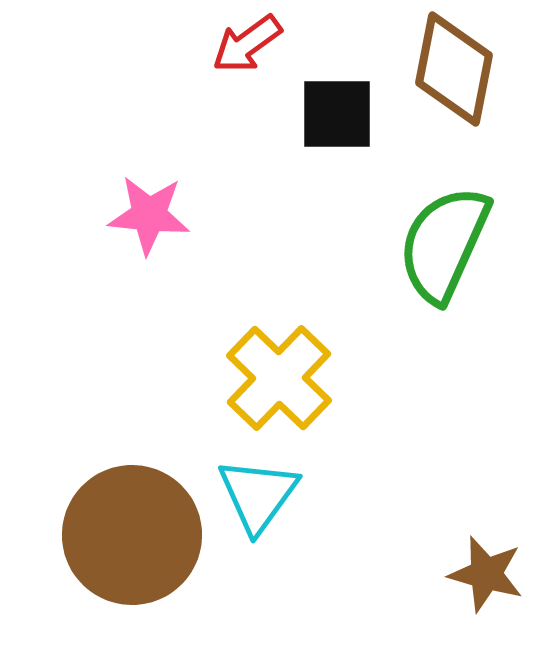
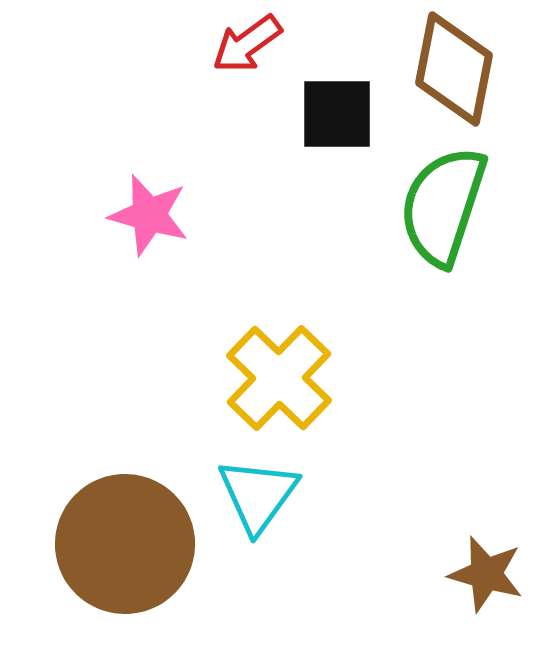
pink star: rotated 10 degrees clockwise
green semicircle: moved 1 px left, 38 px up; rotated 6 degrees counterclockwise
brown circle: moved 7 px left, 9 px down
